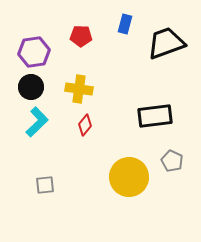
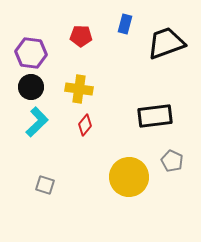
purple hexagon: moved 3 px left, 1 px down; rotated 16 degrees clockwise
gray square: rotated 24 degrees clockwise
